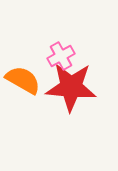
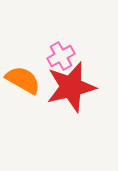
red star: rotated 18 degrees counterclockwise
